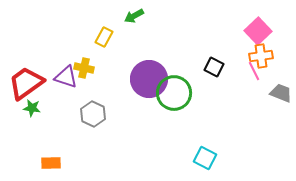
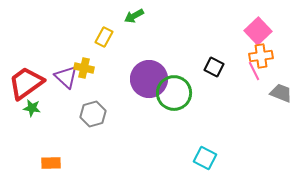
purple triangle: rotated 25 degrees clockwise
gray hexagon: rotated 20 degrees clockwise
